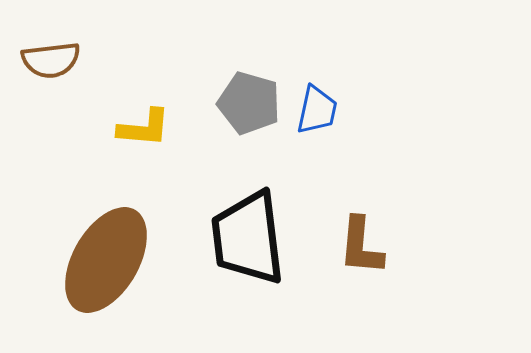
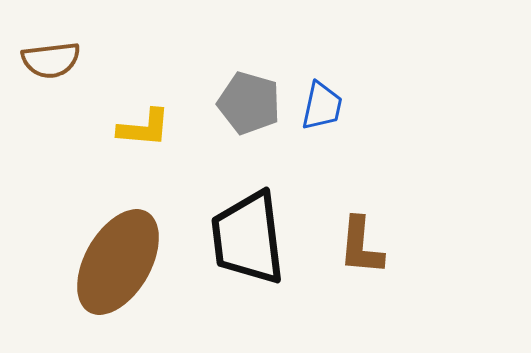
blue trapezoid: moved 5 px right, 4 px up
brown ellipse: moved 12 px right, 2 px down
